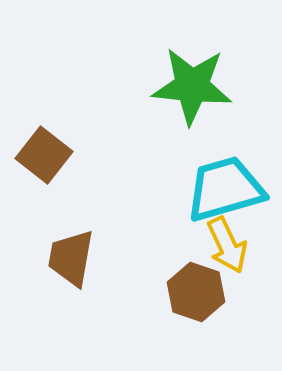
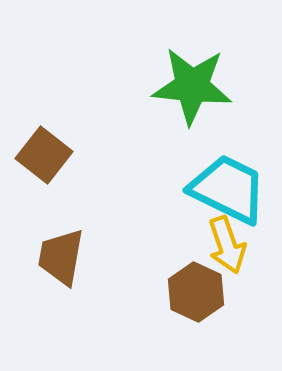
cyan trapezoid: moved 3 px right; rotated 42 degrees clockwise
yellow arrow: rotated 6 degrees clockwise
brown trapezoid: moved 10 px left, 1 px up
brown hexagon: rotated 6 degrees clockwise
